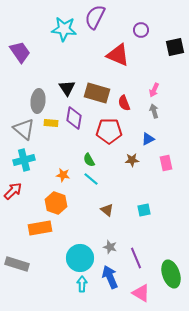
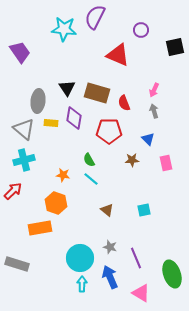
blue triangle: rotated 48 degrees counterclockwise
green ellipse: moved 1 px right
